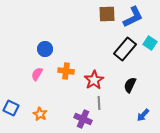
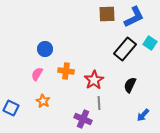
blue L-shape: moved 1 px right
orange star: moved 3 px right, 13 px up
